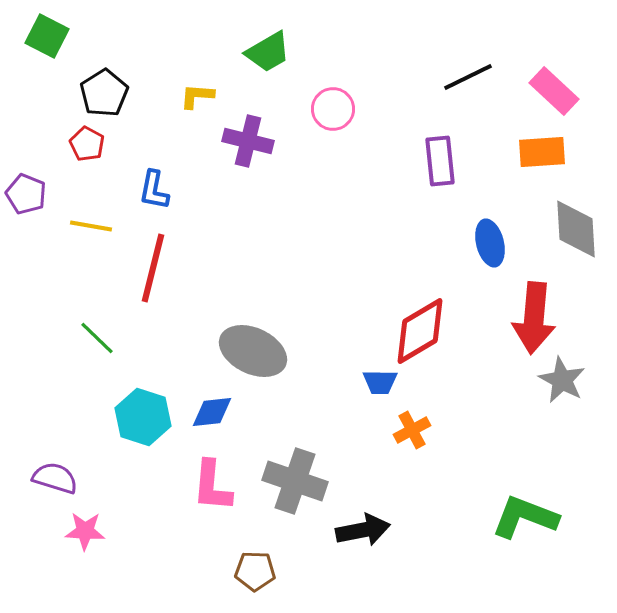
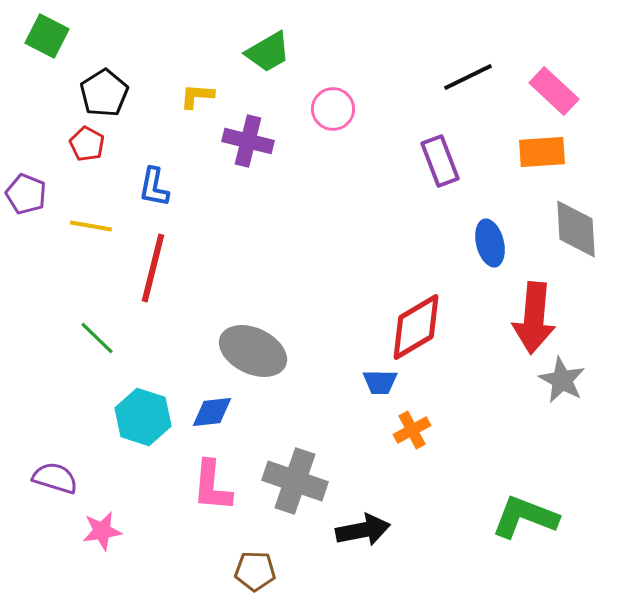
purple rectangle: rotated 15 degrees counterclockwise
blue L-shape: moved 3 px up
red diamond: moved 4 px left, 4 px up
pink star: moved 17 px right; rotated 12 degrees counterclockwise
